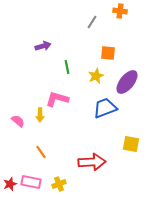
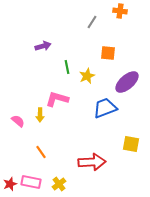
yellow star: moved 9 px left
purple ellipse: rotated 10 degrees clockwise
yellow cross: rotated 16 degrees counterclockwise
